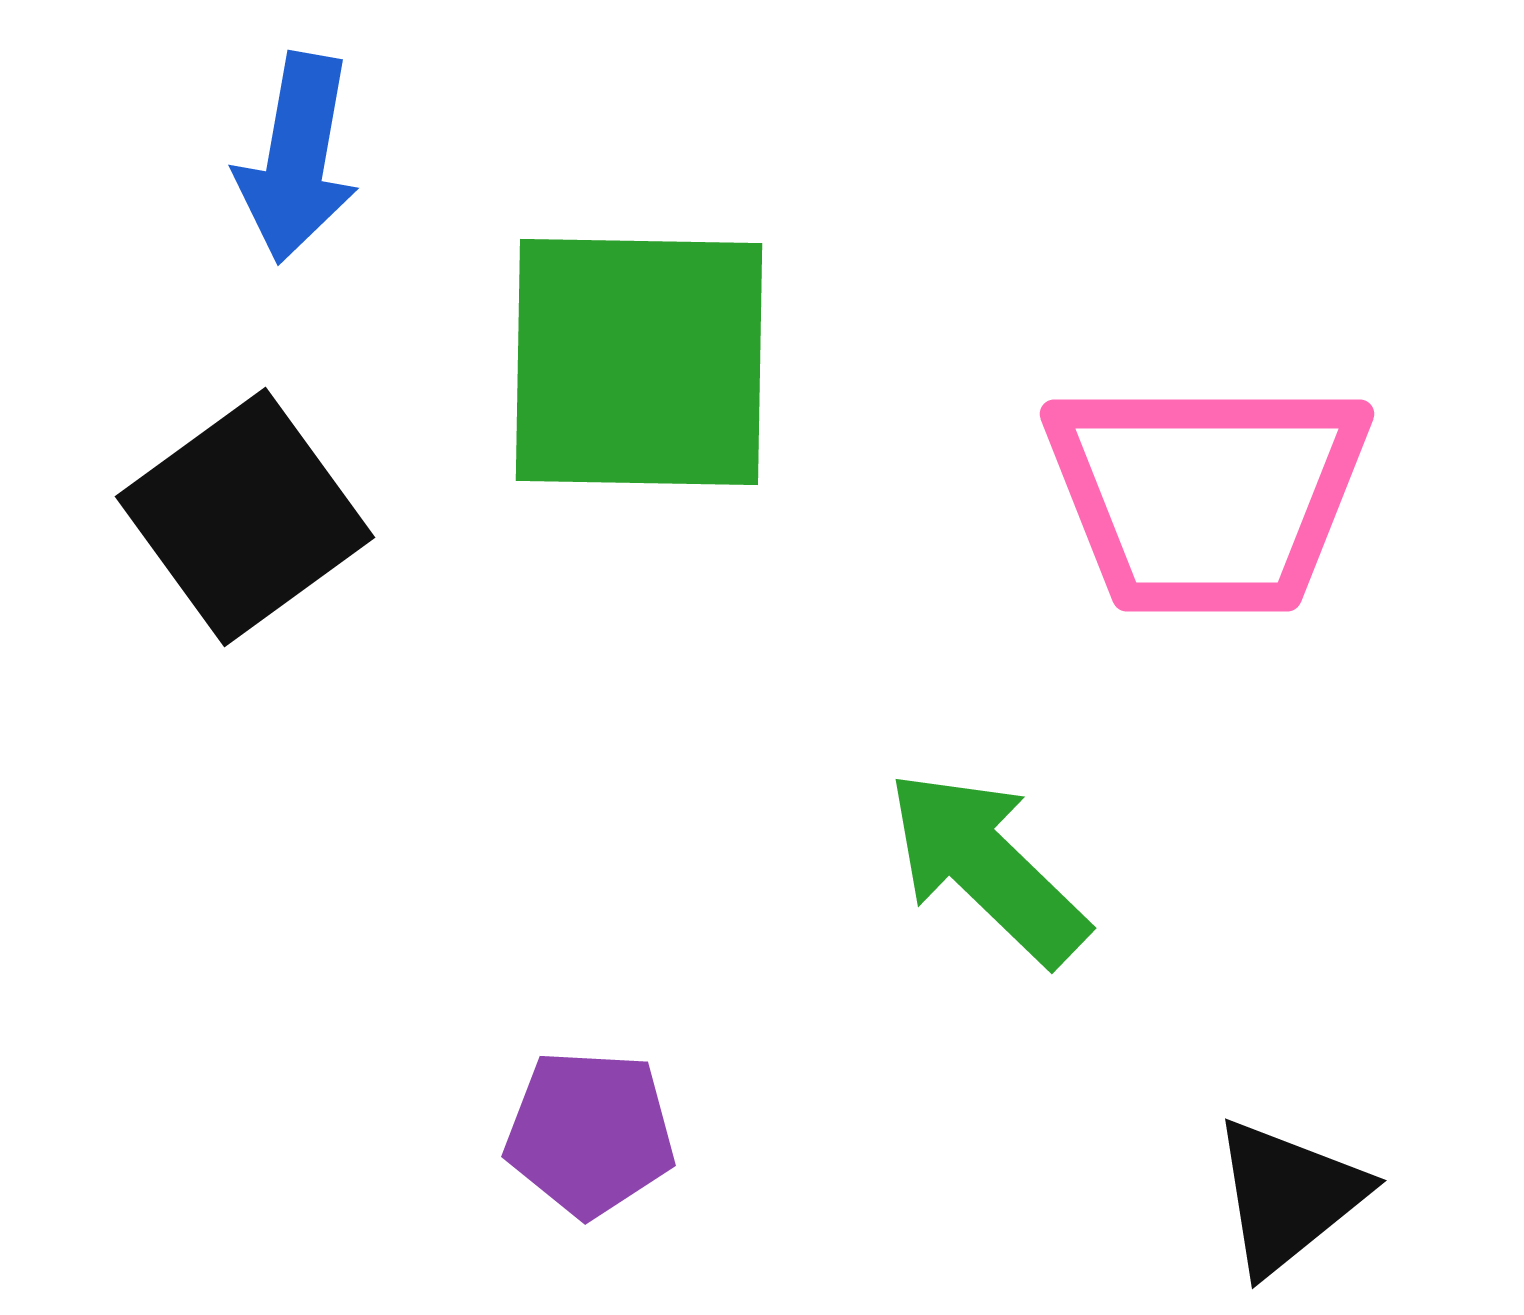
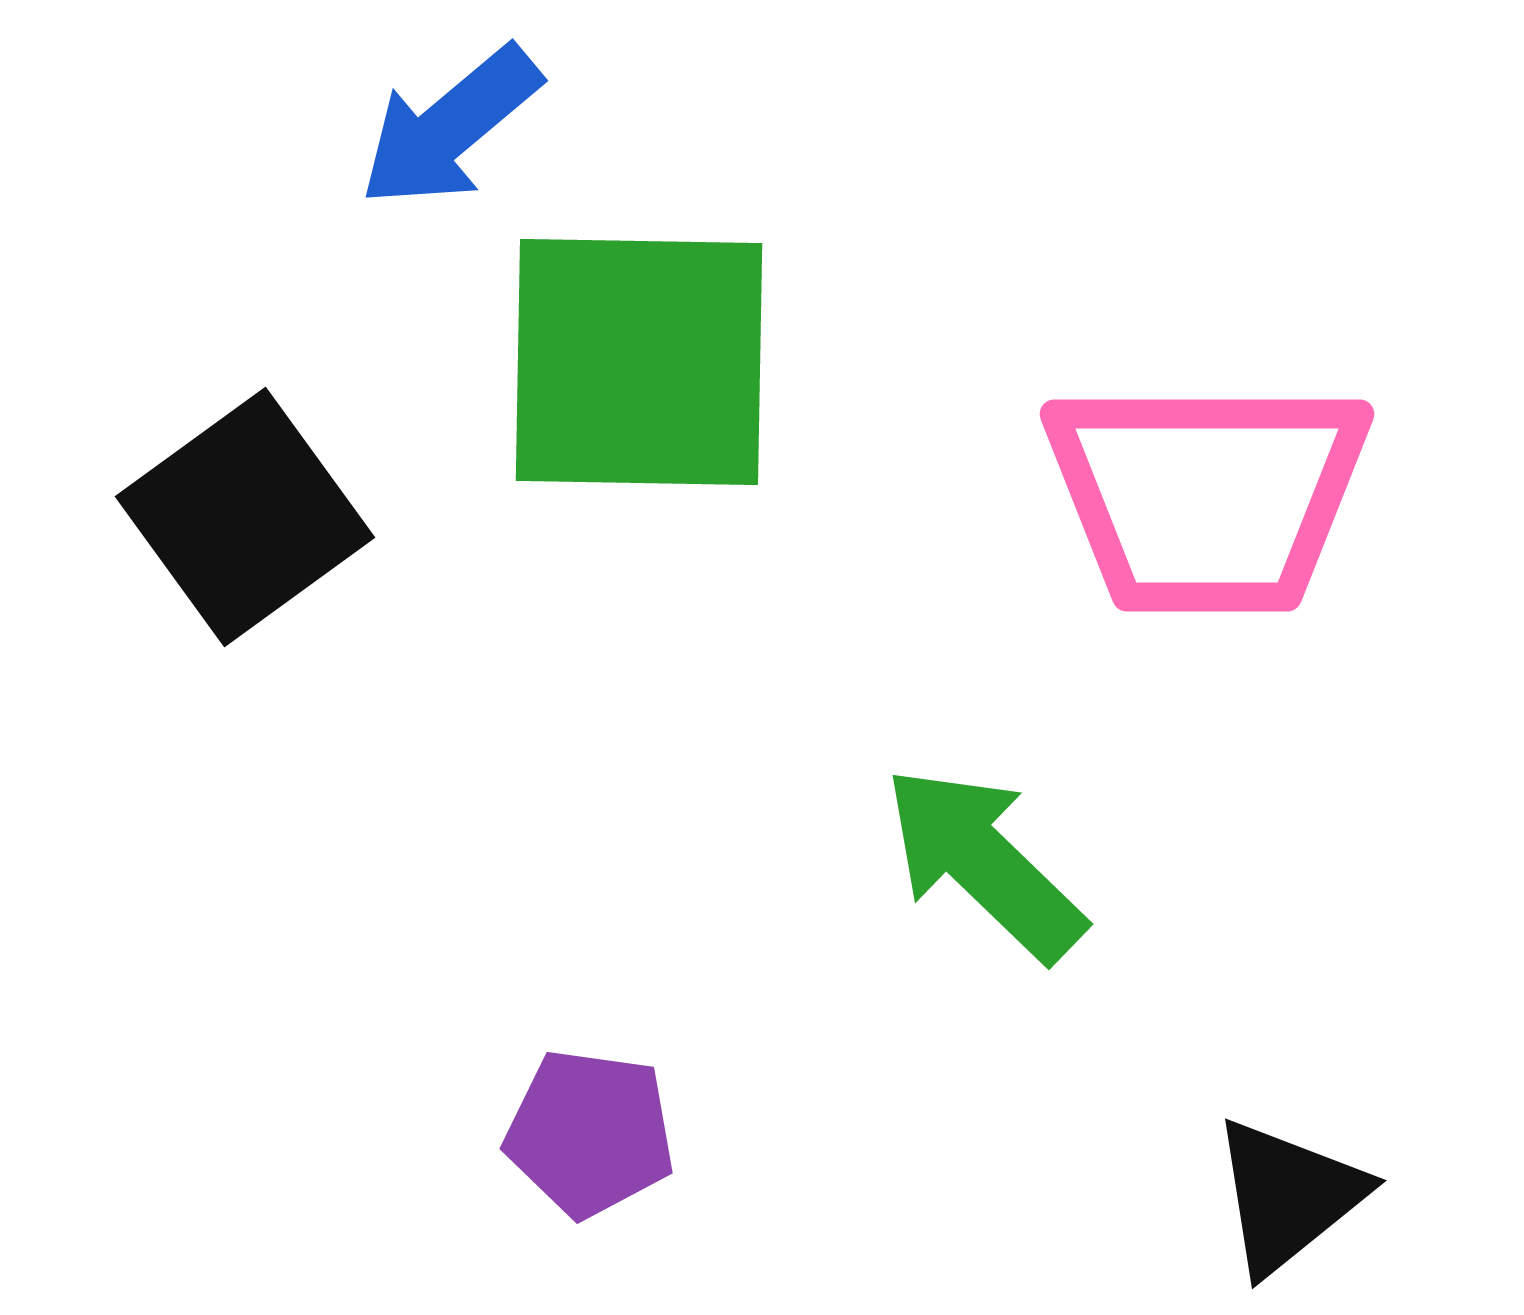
blue arrow: moved 153 px right, 31 px up; rotated 40 degrees clockwise
green arrow: moved 3 px left, 4 px up
purple pentagon: rotated 5 degrees clockwise
